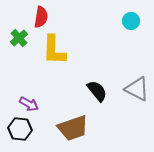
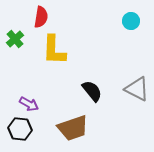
green cross: moved 4 px left, 1 px down
black semicircle: moved 5 px left
